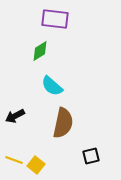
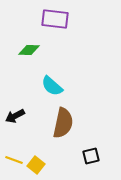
green diamond: moved 11 px left, 1 px up; rotated 35 degrees clockwise
